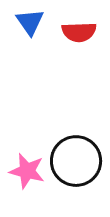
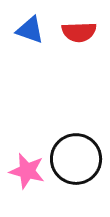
blue triangle: moved 8 px down; rotated 36 degrees counterclockwise
black circle: moved 2 px up
